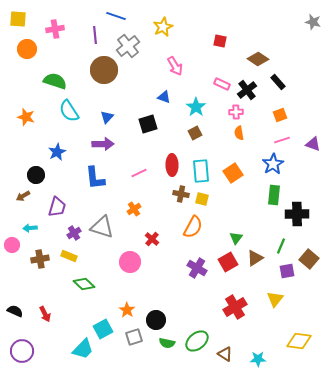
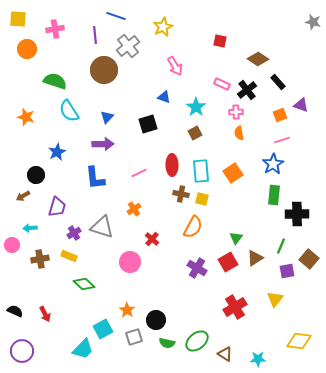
purple triangle at (313, 144): moved 12 px left, 39 px up
